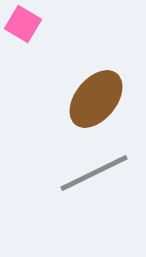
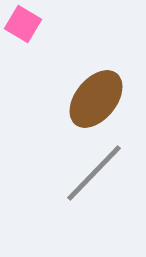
gray line: rotated 20 degrees counterclockwise
